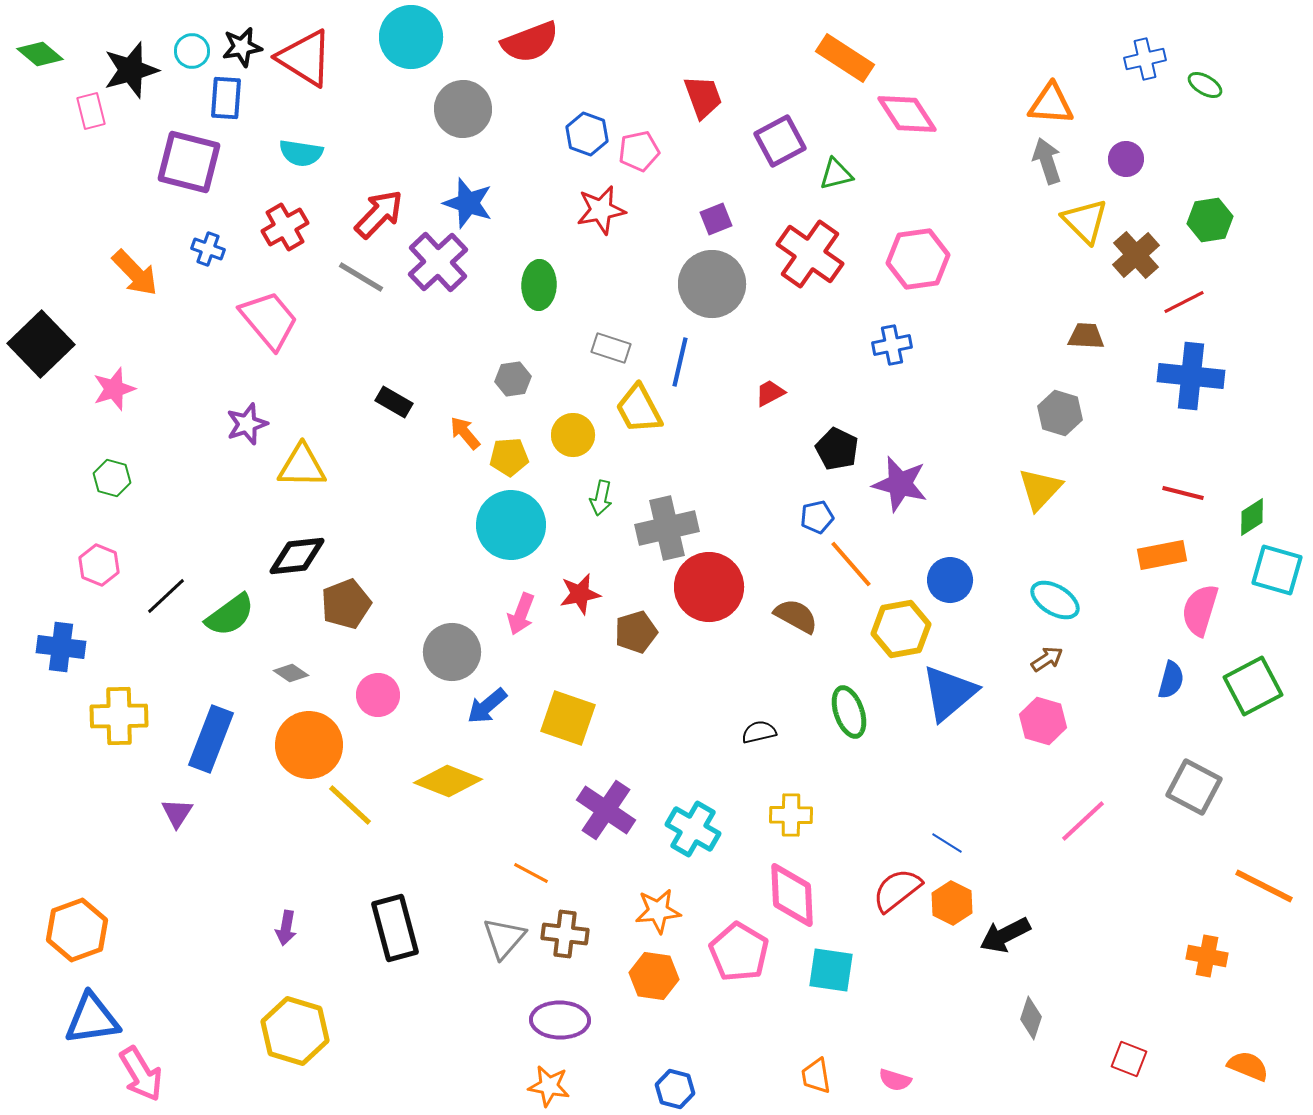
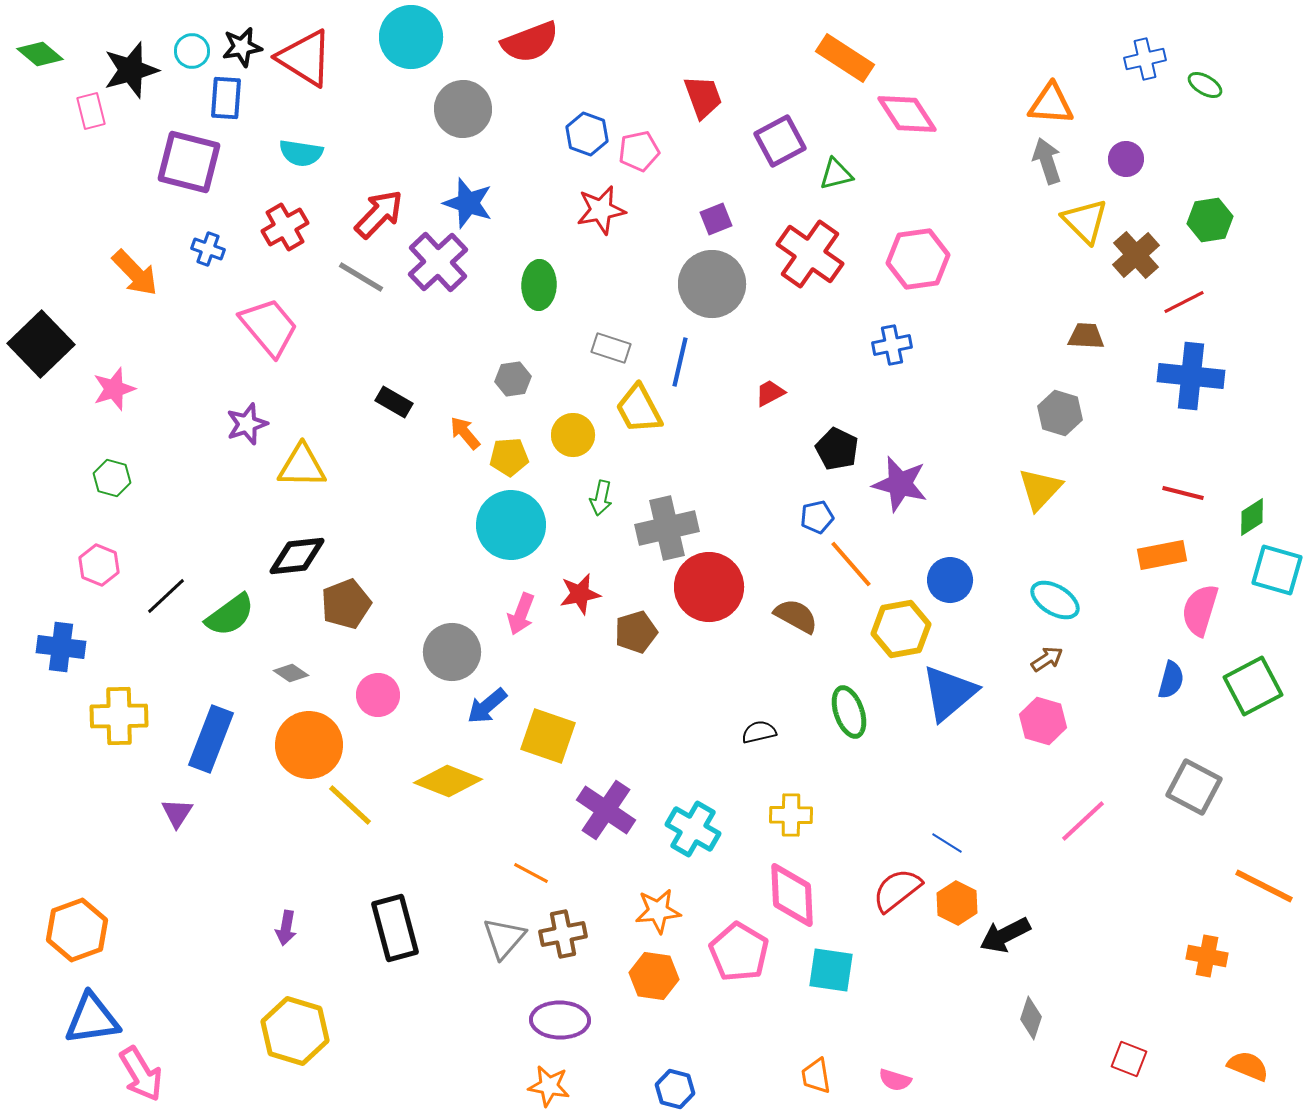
pink trapezoid at (269, 320): moved 7 px down
yellow square at (568, 718): moved 20 px left, 18 px down
orange hexagon at (952, 903): moved 5 px right
brown cross at (565, 934): moved 2 px left; rotated 18 degrees counterclockwise
